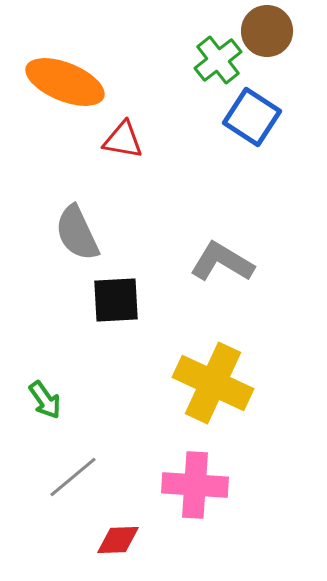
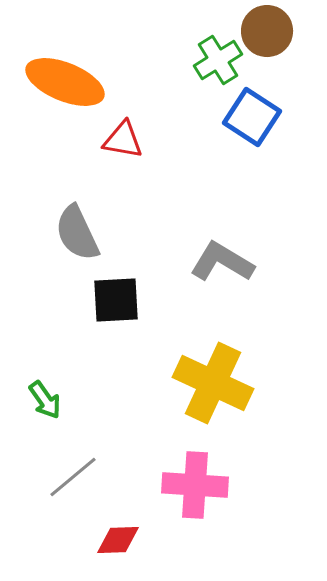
green cross: rotated 6 degrees clockwise
